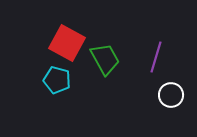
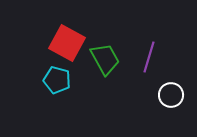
purple line: moved 7 px left
